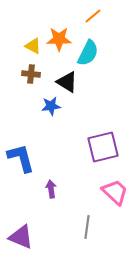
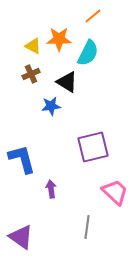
brown cross: rotated 30 degrees counterclockwise
purple square: moved 10 px left
blue L-shape: moved 1 px right, 1 px down
purple triangle: rotated 12 degrees clockwise
